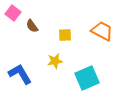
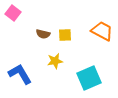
brown semicircle: moved 11 px right, 8 px down; rotated 40 degrees counterclockwise
cyan square: moved 2 px right
